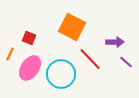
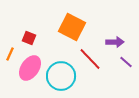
cyan circle: moved 2 px down
